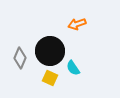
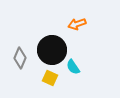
black circle: moved 2 px right, 1 px up
cyan semicircle: moved 1 px up
